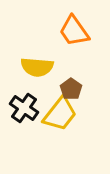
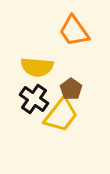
black cross: moved 10 px right, 9 px up
yellow trapezoid: moved 1 px right, 1 px down
